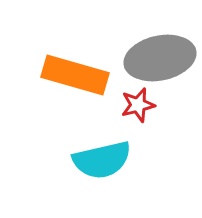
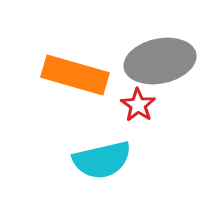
gray ellipse: moved 3 px down
red star: rotated 24 degrees counterclockwise
